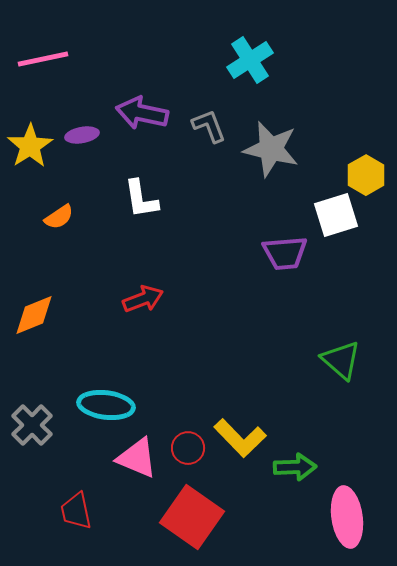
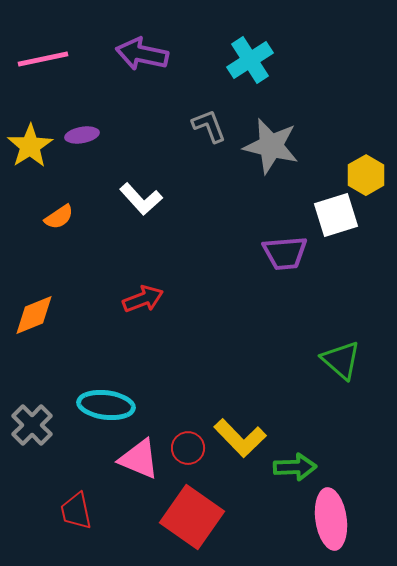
purple arrow: moved 59 px up
gray star: moved 3 px up
white L-shape: rotated 33 degrees counterclockwise
pink triangle: moved 2 px right, 1 px down
pink ellipse: moved 16 px left, 2 px down
